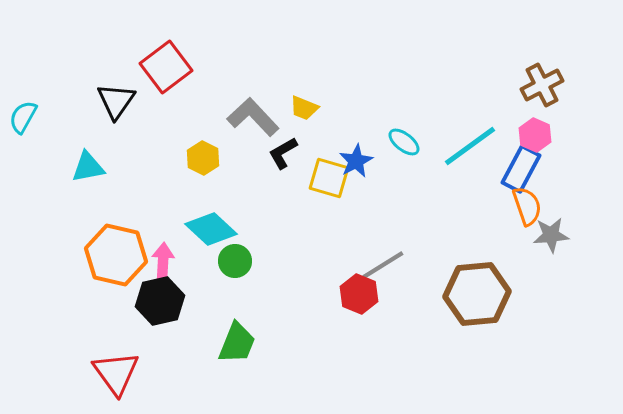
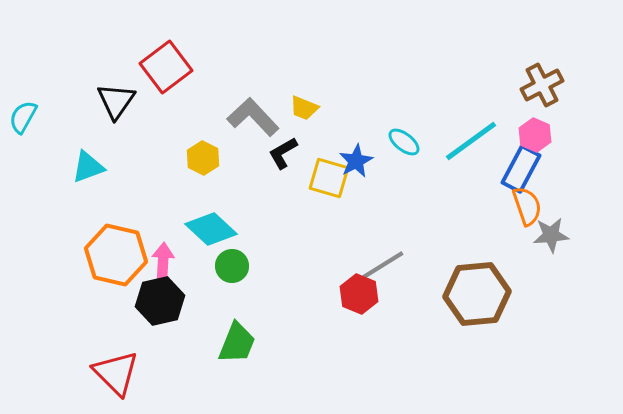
cyan line: moved 1 px right, 5 px up
cyan triangle: rotated 9 degrees counterclockwise
green circle: moved 3 px left, 5 px down
red triangle: rotated 9 degrees counterclockwise
